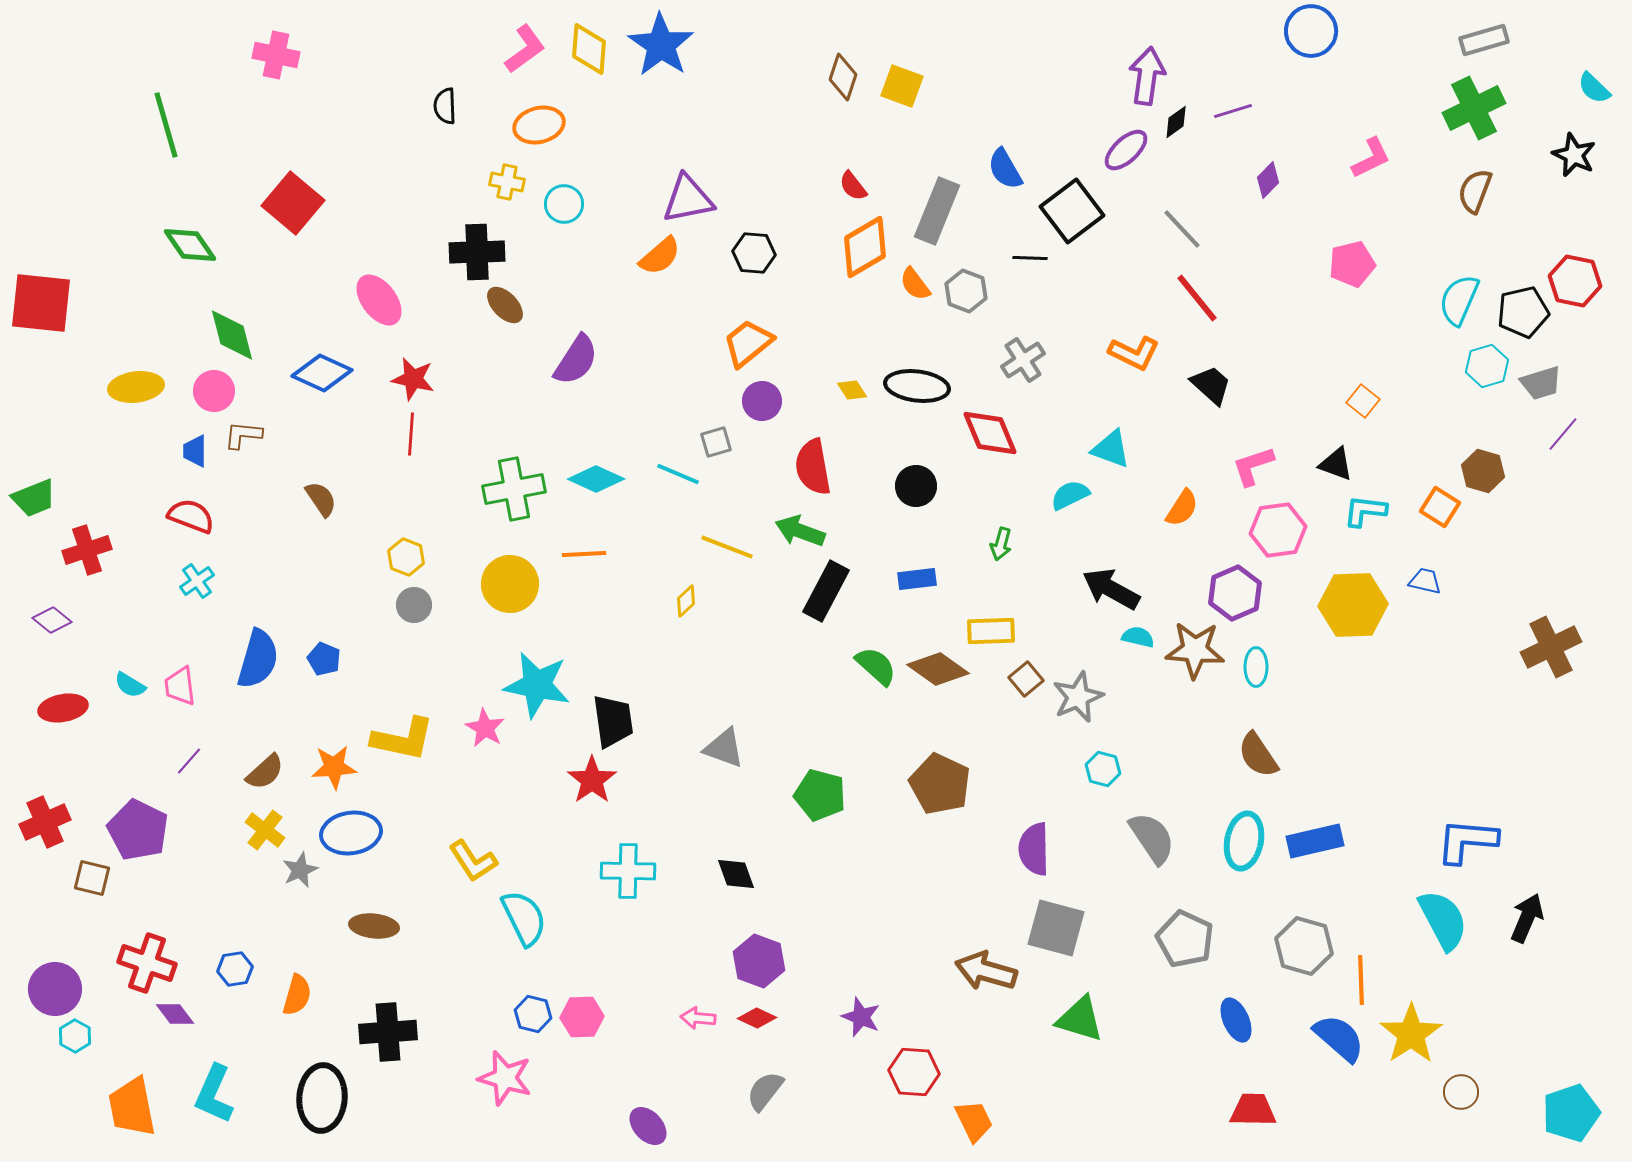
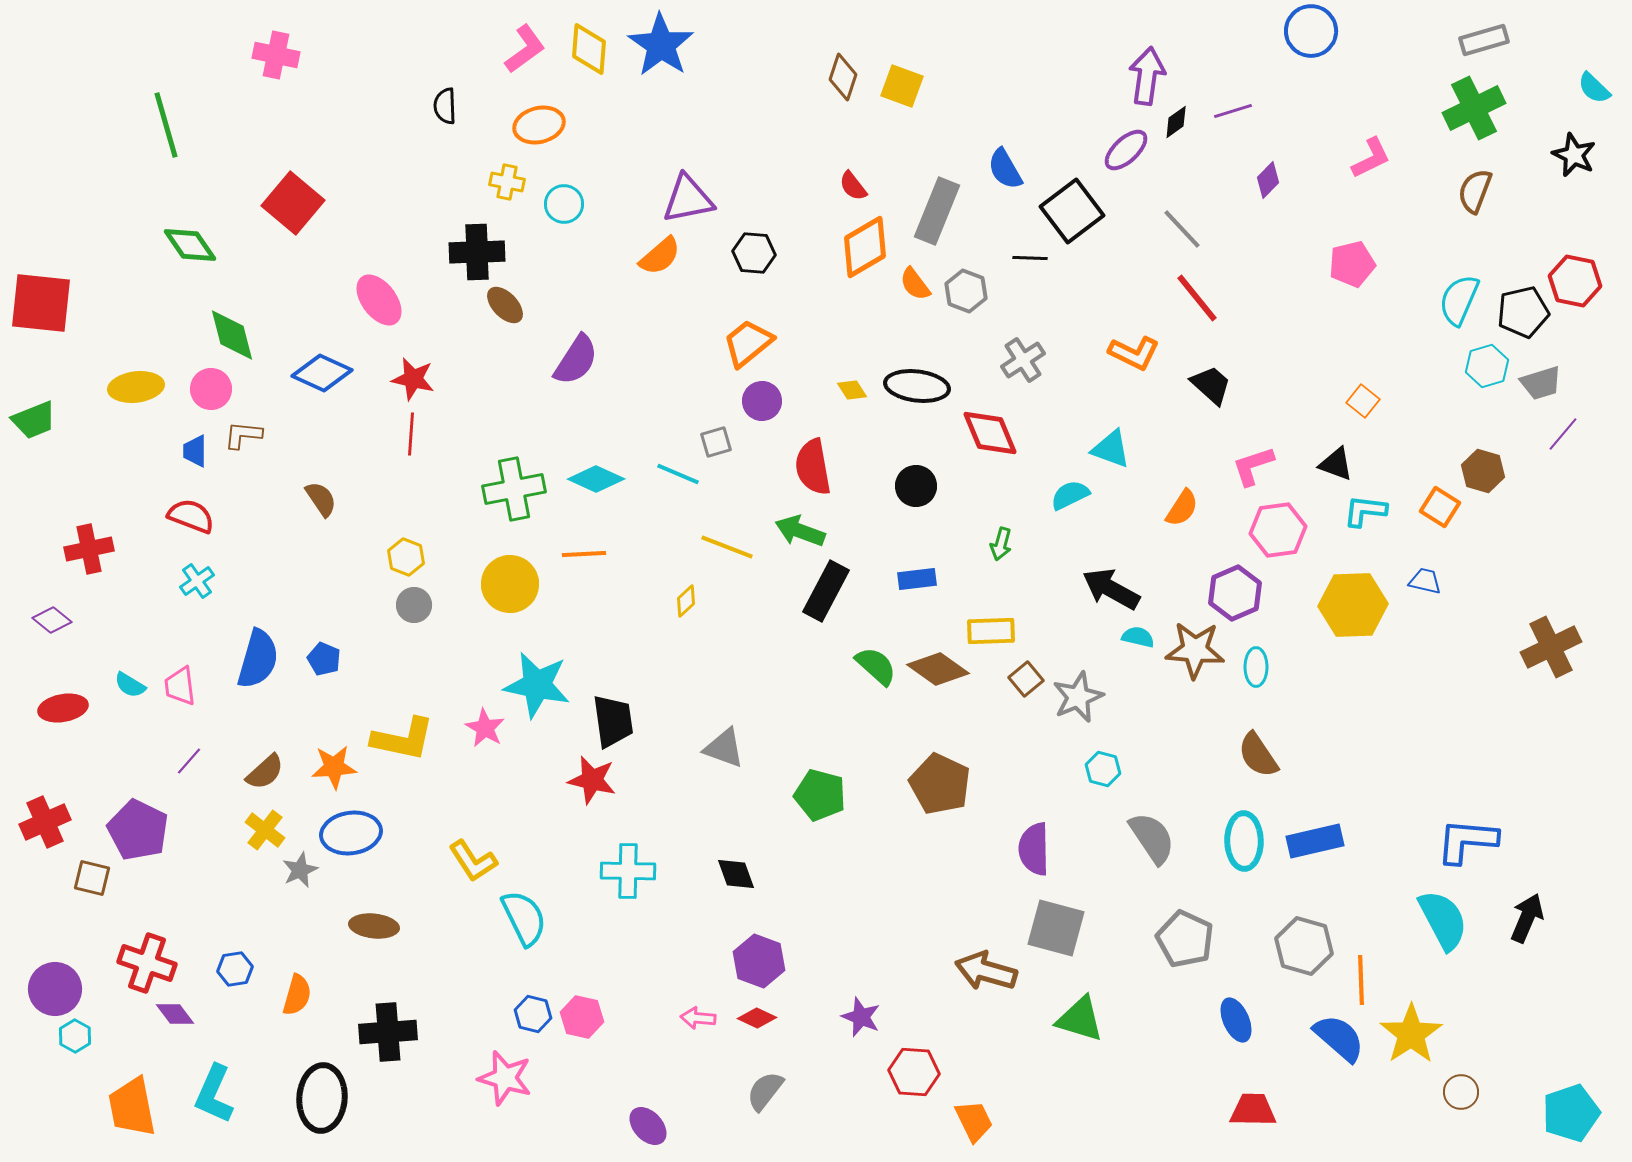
pink circle at (214, 391): moved 3 px left, 2 px up
green trapezoid at (34, 498): moved 78 px up
red cross at (87, 550): moved 2 px right, 1 px up; rotated 6 degrees clockwise
red star at (592, 780): rotated 24 degrees counterclockwise
cyan ellipse at (1244, 841): rotated 12 degrees counterclockwise
pink hexagon at (582, 1017): rotated 15 degrees clockwise
